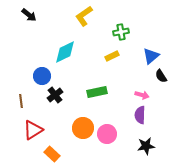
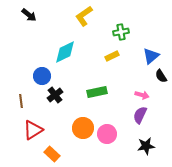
purple semicircle: rotated 24 degrees clockwise
